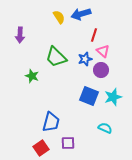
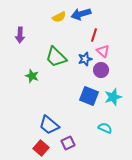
yellow semicircle: rotated 96 degrees clockwise
blue trapezoid: moved 2 px left, 3 px down; rotated 115 degrees clockwise
purple square: rotated 24 degrees counterclockwise
red square: rotated 14 degrees counterclockwise
